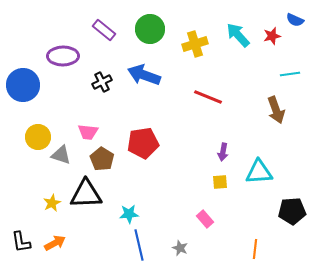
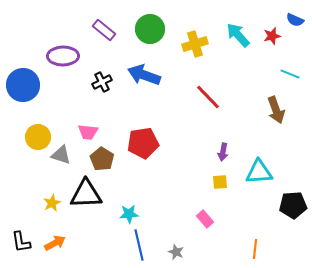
cyan line: rotated 30 degrees clockwise
red line: rotated 24 degrees clockwise
black pentagon: moved 1 px right, 6 px up
gray star: moved 4 px left, 4 px down
